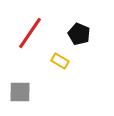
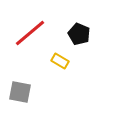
red line: rotated 16 degrees clockwise
gray square: rotated 10 degrees clockwise
